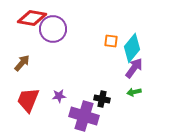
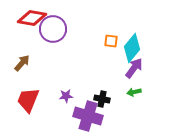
purple star: moved 7 px right
purple cross: moved 4 px right
